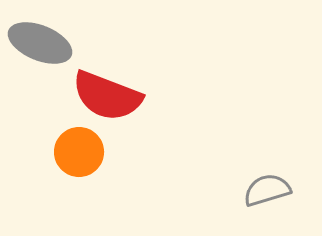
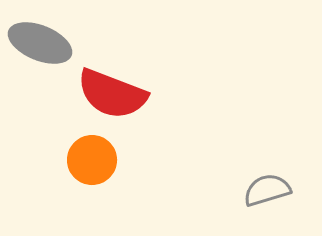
red semicircle: moved 5 px right, 2 px up
orange circle: moved 13 px right, 8 px down
